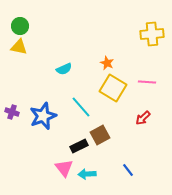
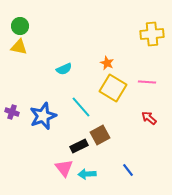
red arrow: moved 6 px right; rotated 84 degrees clockwise
